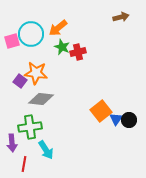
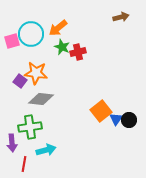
cyan arrow: rotated 72 degrees counterclockwise
